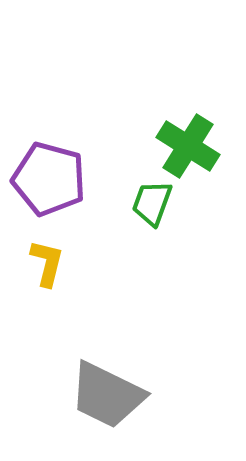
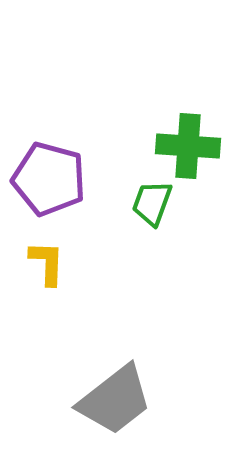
green cross: rotated 28 degrees counterclockwise
yellow L-shape: rotated 12 degrees counterclockwise
gray trapezoid: moved 8 px right, 5 px down; rotated 64 degrees counterclockwise
